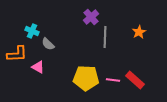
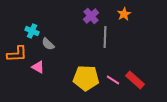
purple cross: moved 1 px up
orange star: moved 15 px left, 18 px up
pink line: rotated 24 degrees clockwise
